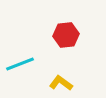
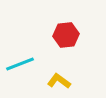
yellow L-shape: moved 2 px left, 2 px up
